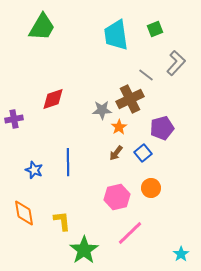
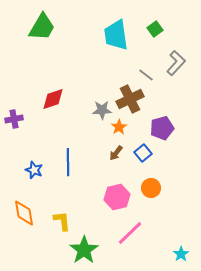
green square: rotated 14 degrees counterclockwise
